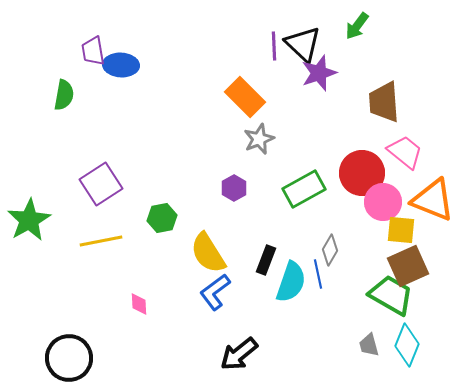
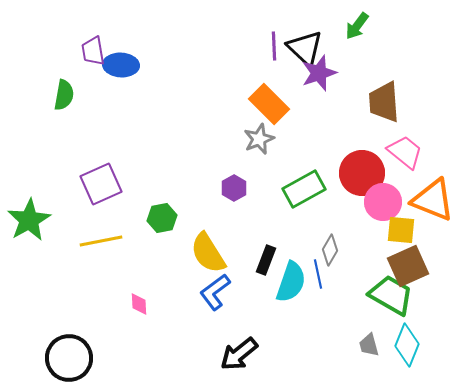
black triangle: moved 2 px right, 4 px down
orange rectangle: moved 24 px right, 7 px down
purple square: rotated 9 degrees clockwise
